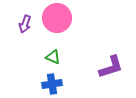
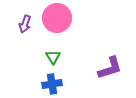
green triangle: rotated 35 degrees clockwise
purple L-shape: moved 1 px left, 1 px down
